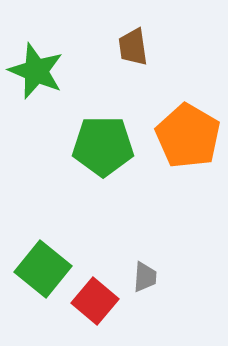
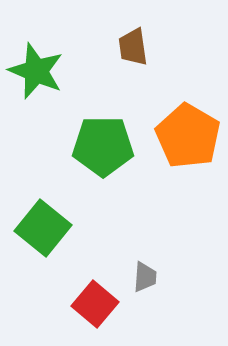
green square: moved 41 px up
red square: moved 3 px down
